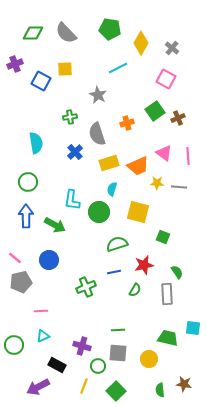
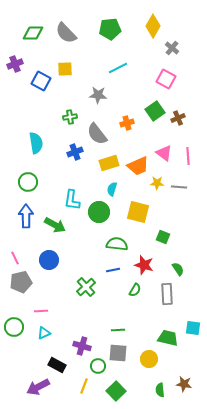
green pentagon at (110, 29): rotated 15 degrees counterclockwise
yellow diamond at (141, 43): moved 12 px right, 17 px up
gray star at (98, 95): rotated 24 degrees counterclockwise
gray semicircle at (97, 134): rotated 20 degrees counterclockwise
blue cross at (75, 152): rotated 21 degrees clockwise
green semicircle at (117, 244): rotated 25 degrees clockwise
pink line at (15, 258): rotated 24 degrees clockwise
red star at (144, 265): rotated 30 degrees clockwise
blue line at (114, 272): moved 1 px left, 2 px up
green semicircle at (177, 272): moved 1 px right, 3 px up
green cross at (86, 287): rotated 18 degrees counterclockwise
cyan triangle at (43, 336): moved 1 px right, 3 px up
green circle at (14, 345): moved 18 px up
